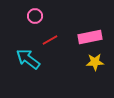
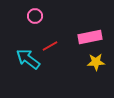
red line: moved 6 px down
yellow star: moved 1 px right
